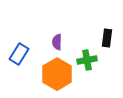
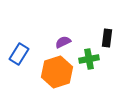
purple semicircle: moved 6 px right; rotated 63 degrees clockwise
green cross: moved 2 px right, 1 px up
orange hexagon: moved 2 px up; rotated 12 degrees clockwise
